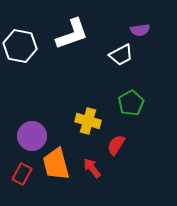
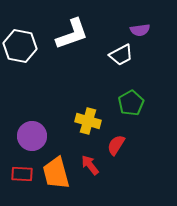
orange trapezoid: moved 9 px down
red arrow: moved 2 px left, 3 px up
red rectangle: rotated 65 degrees clockwise
